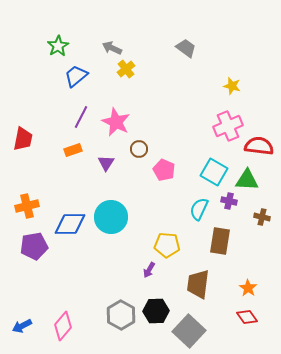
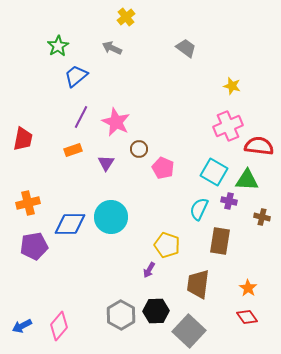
yellow cross: moved 52 px up
pink pentagon: moved 1 px left, 2 px up
orange cross: moved 1 px right, 3 px up
yellow pentagon: rotated 15 degrees clockwise
pink diamond: moved 4 px left
